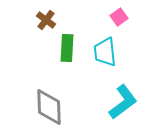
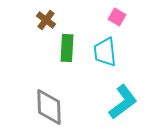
pink square: moved 2 px left; rotated 24 degrees counterclockwise
